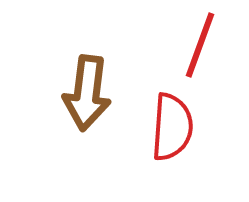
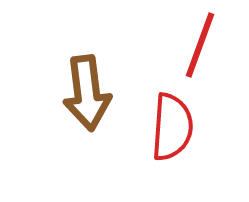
brown arrow: rotated 14 degrees counterclockwise
